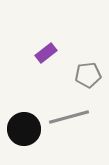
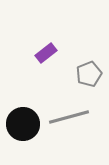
gray pentagon: moved 1 px right, 1 px up; rotated 15 degrees counterclockwise
black circle: moved 1 px left, 5 px up
